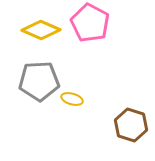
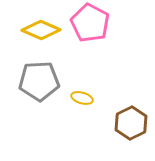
yellow ellipse: moved 10 px right, 1 px up
brown hexagon: moved 2 px up; rotated 16 degrees clockwise
